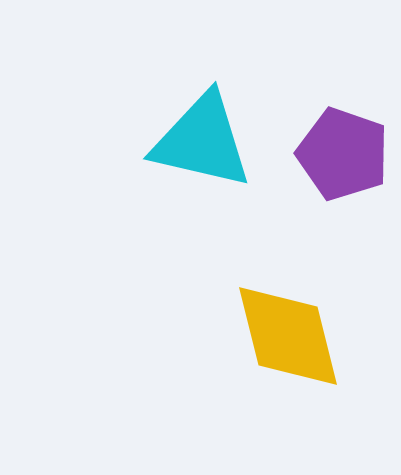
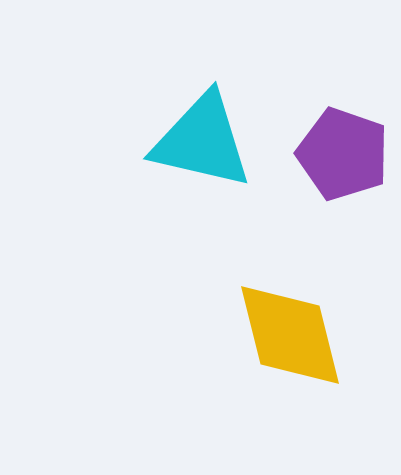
yellow diamond: moved 2 px right, 1 px up
